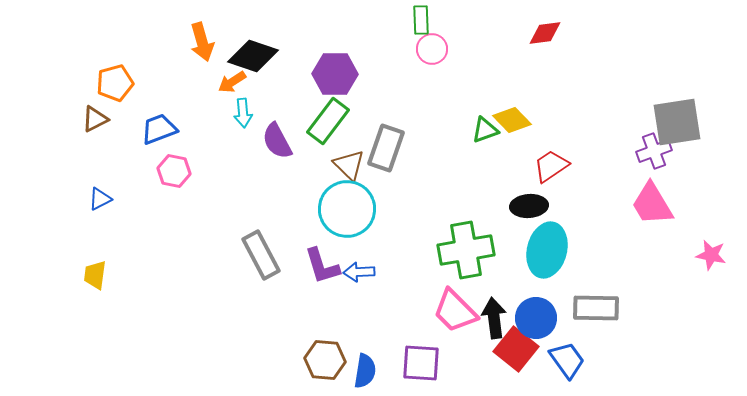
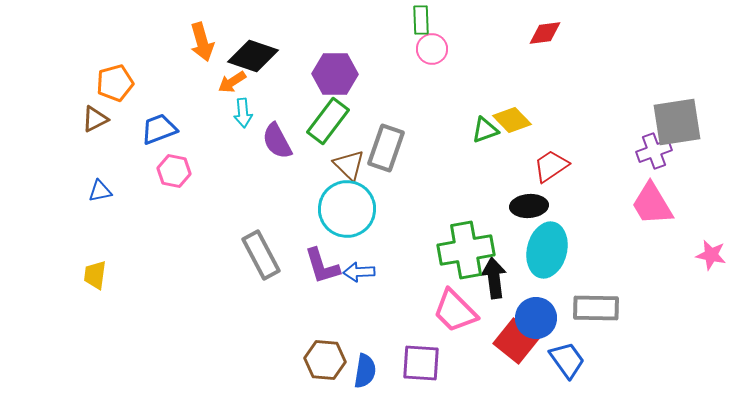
blue triangle at (100, 199): moved 8 px up; rotated 15 degrees clockwise
black arrow at (494, 318): moved 40 px up
red square at (516, 349): moved 8 px up
